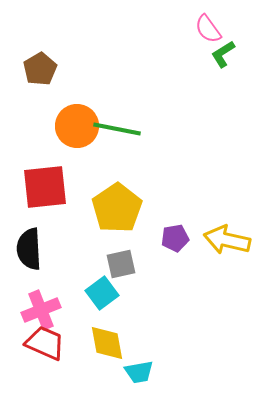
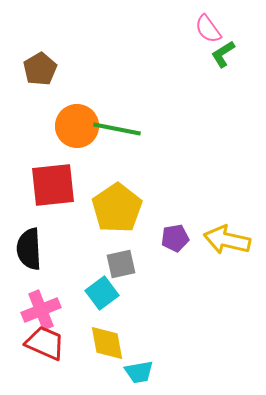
red square: moved 8 px right, 2 px up
